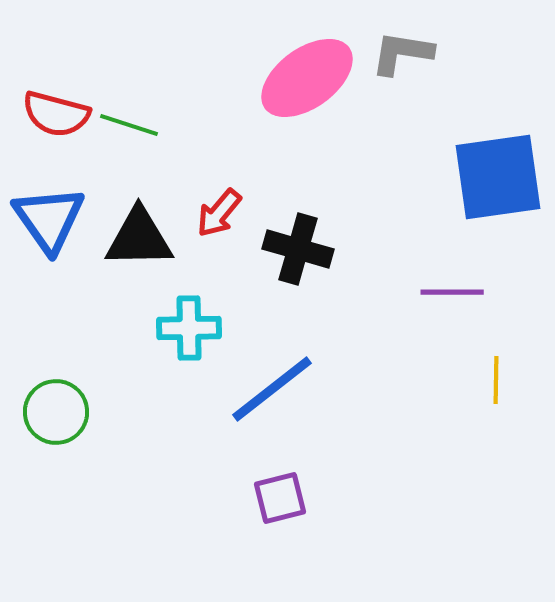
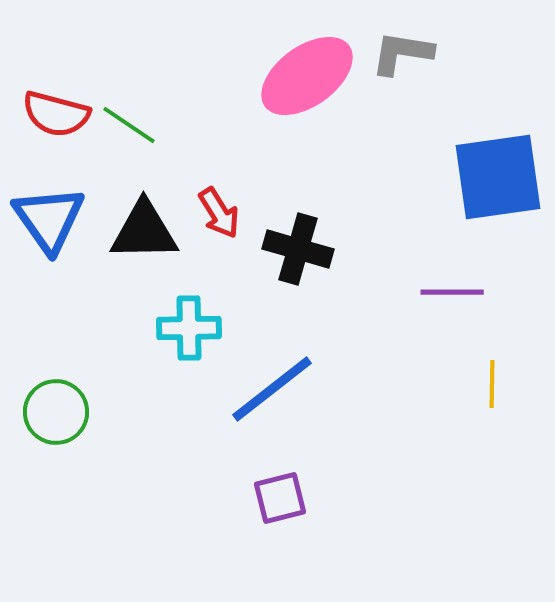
pink ellipse: moved 2 px up
green line: rotated 16 degrees clockwise
red arrow: rotated 72 degrees counterclockwise
black triangle: moved 5 px right, 7 px up
yellow line: moved 4 px left, 4 px down
